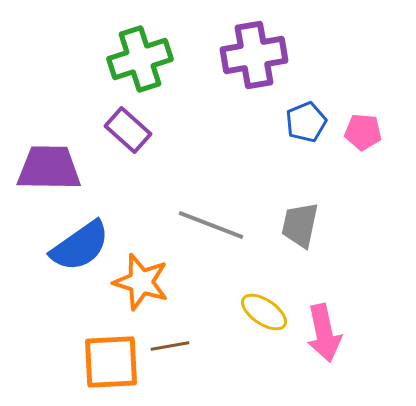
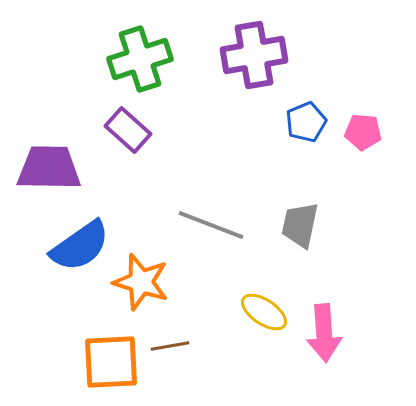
pink arrow: rotated 8 degrees clockwise
